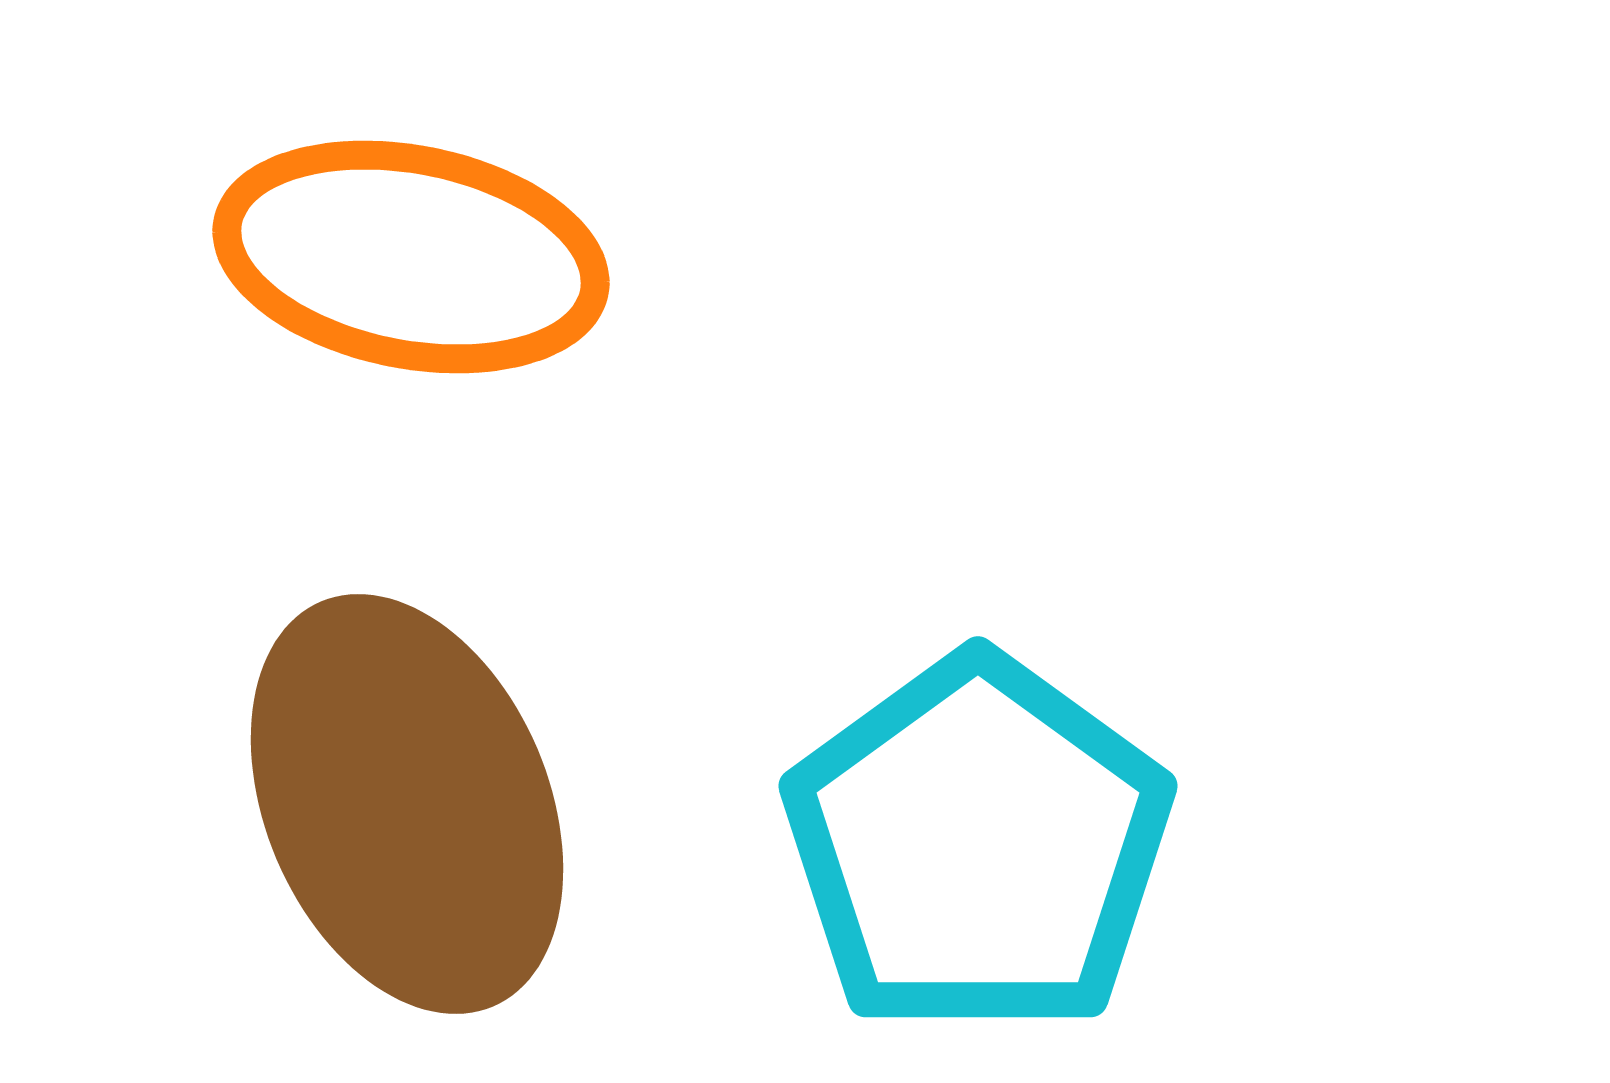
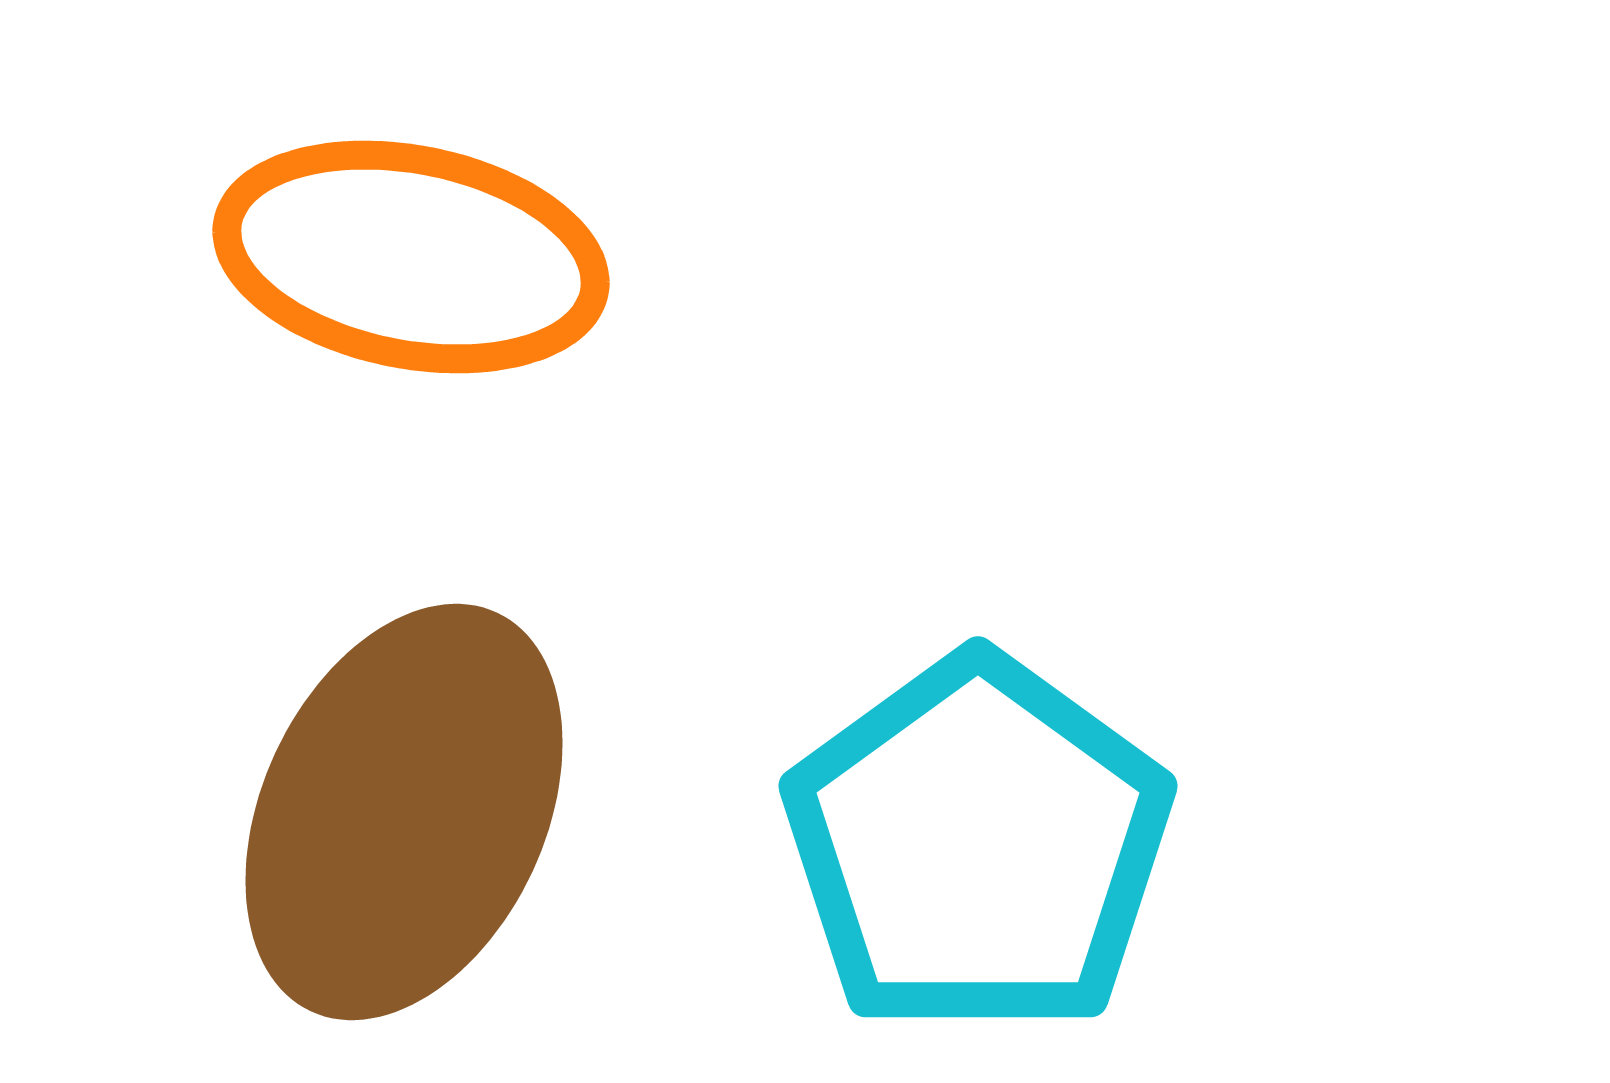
brown ellipse: moved 3 px left, 8 px down; rotated 48 degrees clockwise
